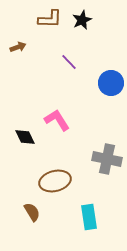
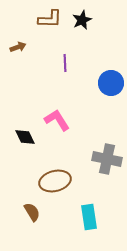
purple line: moved 4 px left, 1 px down; rotated 42 degrees clockwise
